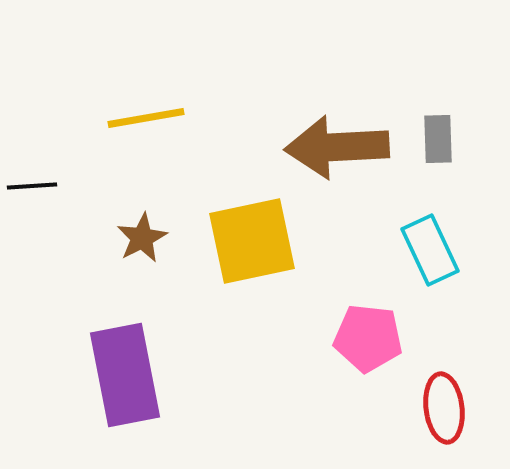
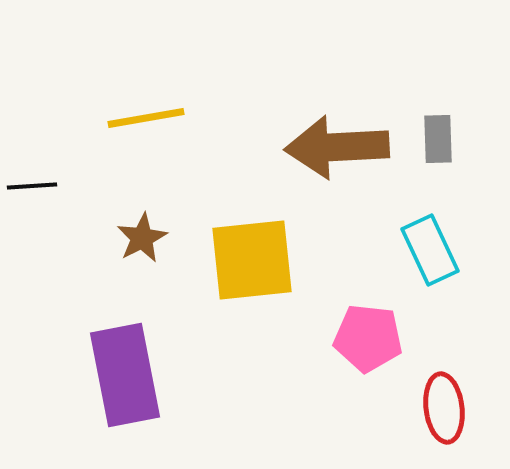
yellow square: moved 19 px down; rotated 6 degrees clockwise
